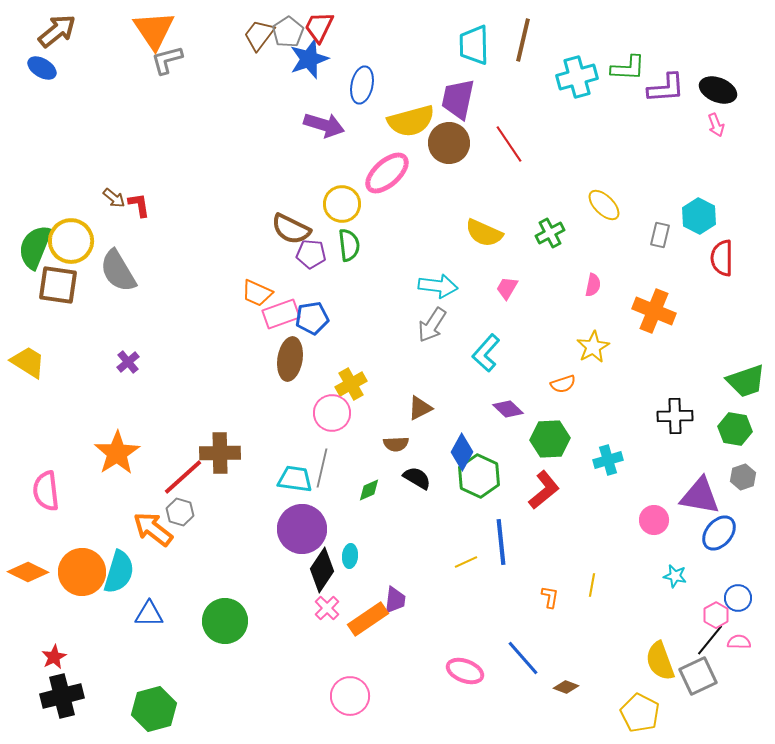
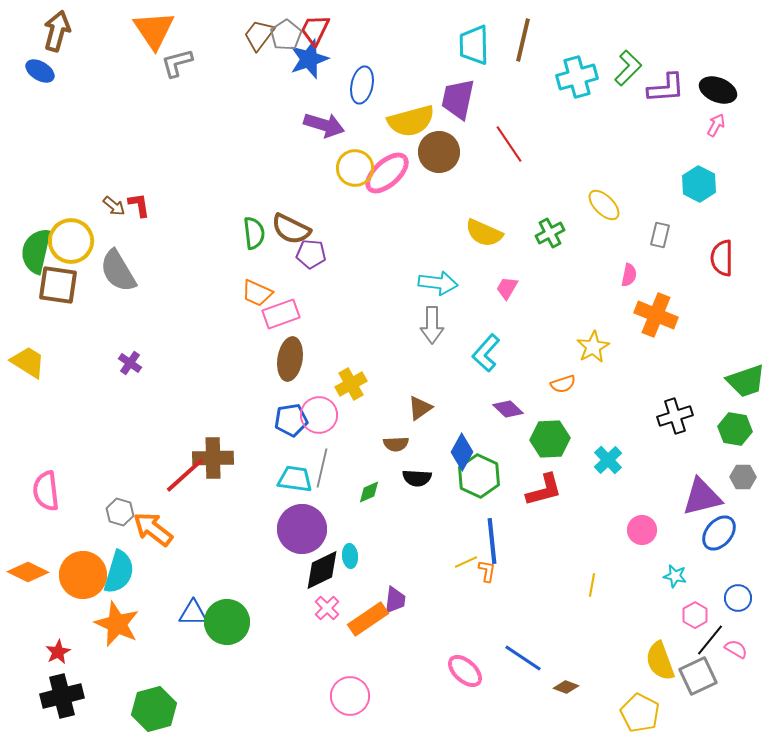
red trapezoid at (319, 27): moved 4 px left, 3 px down
brown arrow at (57, 31): rotated 36 degrees counterclockwise
gray pentagon at (288, 32): moved 2 px left, 3 px down
gray L-shape at (167, 60): moved 10 px right, 3 px down
blue ellipse at (42, 68): moved 2 px left, 3 px down
green L-shape at (628, 68): rotated 48 degrees counterclockwise
pink arrow at (716, 125): rotated 130 degrees counterclockwise
brown circle at (449, 143): moved 10 px left, 9 px down
brown arrow at (114, 198): moved 8 px down
yellow circle at (342, 204): moved 13 px right, 36 px up
cyan hexagon at (699, 216): moved 32 px up
green semicircle at (349, 245): moved 95 px left, 12 px up
green semicircle at (35, 247): moved 1 px right, 4 px down; rotated 9 degrees counterclockwise
pink semicircle at (593, 285): moved 36 px right, 10 px up
cyan arrow at (438, 286): moved 3 px up
orange cross at (654, 311): moved 2 px right, 4 px down
blue pentagon at (312, 318): moved 21 px left, 102 px down
gray arrow at (432, 325): rotated 33 degrees counterclockwise
purple cross at (128, 362): moved 2 px right, 1 px down; rotated 15 degrees counterclockwise
brown triangle at (420, 408): rotated 8 degrees counterclockwise
pink circle at (332, 413): moved 13 px left, 2 px down
black cross at (675, 416): rotated 16 degrees counterclockwise
orange star at (117, 453): moved 171 px down; rotated 15 degrees counterclockwise
brown cross at (220, 453): moved 7 px left, 5 px down
cyan cross at (608, 460): rotated 28 degrees counterclockwise
red line at (183, 477): moved 2 px right, 2 px up
gray hexagon at (743, 477): rotated 20 degrees clockwise
black semicircle at (417, 478): rotated 152 degrees clockwise
green diamond at (369, 490): moved 2 px down
red L-shape at (544, 490): rotated 24 degrees clockwise
purple triangle at (700, 496): moved 2 px right, 1 px down; rotated 24 degrees counterclockwise
gray hexagon at (180, 512): moved 60 px left
pink circle at (654, 520): moved 12 px left, 10 px down
blue line at (501, 542): moved 9 px left, 1 px up
cyan ellipse at (350, 556): rotated 10 degrees counterclockwise
black diamond at (322, 570): rotated 30 degrees clockwise
orange circle at (82, 572): moved 1 px right, 3 px down
orange L-shape at (550, 597): moved 63 px left, 26 px up
blue triangle at (149, 614): moved 44 px right, 1 px up
pink hexagon at (716, 615): moved 21 px left
green circle at (225, 621): moved 2 px right, 1 px down
pink semicircle at (739, 642): moved 3 px left, 7 px down; rotated 30 degrees clockwise
red star at (54, 657): moved 4 px right, 5 px up
blue line at (523, 658): rotated 15 degrees counterclockwise
pink ellipse at (465, 671): rotated 21 degrees clockwise
